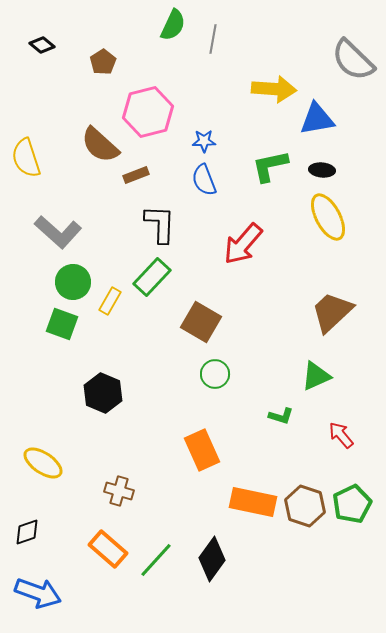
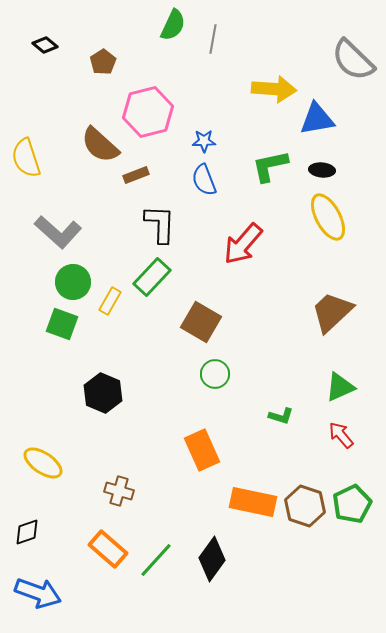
black diamond at (42, 45): moved 3 px right
green triangle at (316, 376): moved 24 px right, 11 px down
